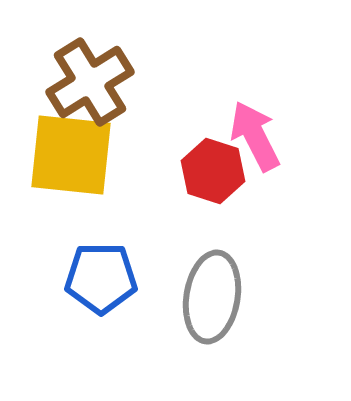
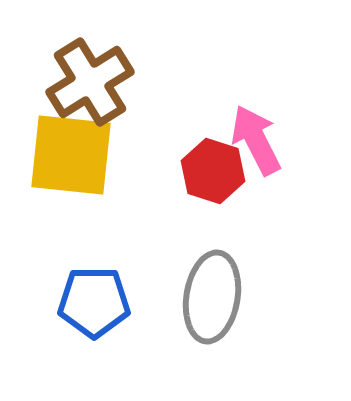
pink arrow: moved 1 px right, 4 px down
blue pentagon: moved 7 px left, 24 px down
